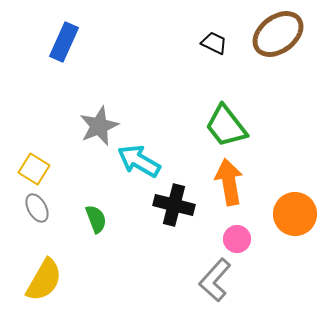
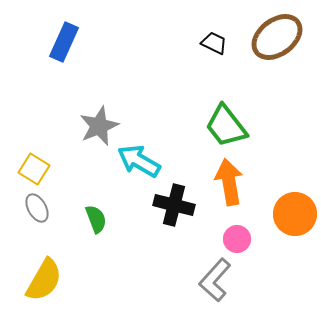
brown ellipse: moved 1 px left, 3 px down
